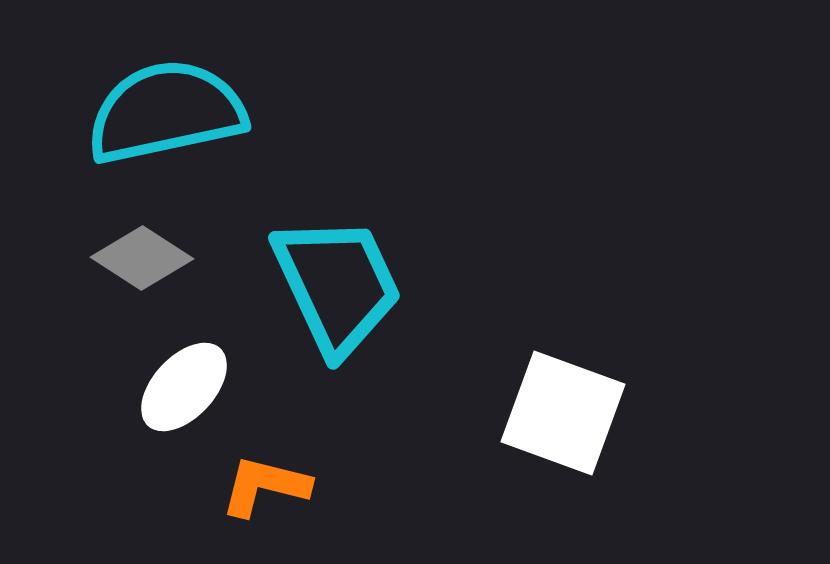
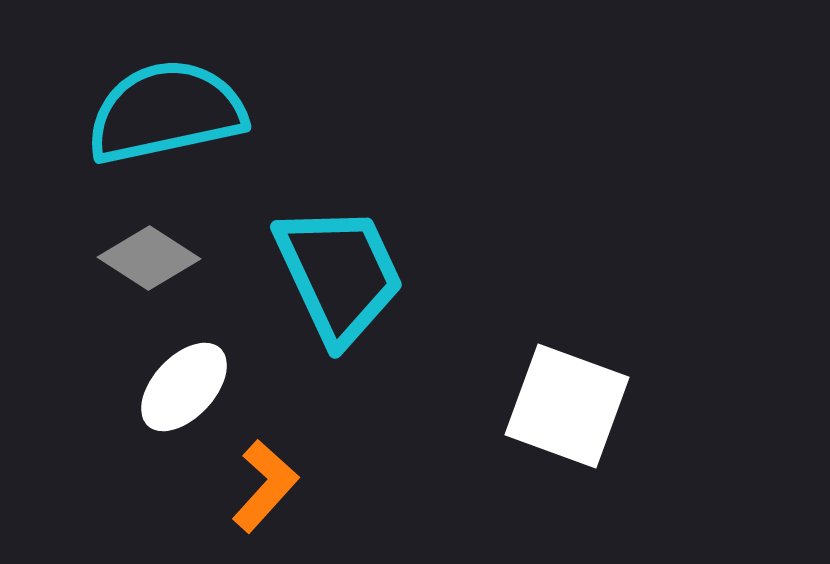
gray diamond: moved 7 px right
cyan trapezoid: moved 2 px right, 11 px up
white square: moved 4 px right, 7 px up
orange L-shape: rotated 118 degrees clockwise
